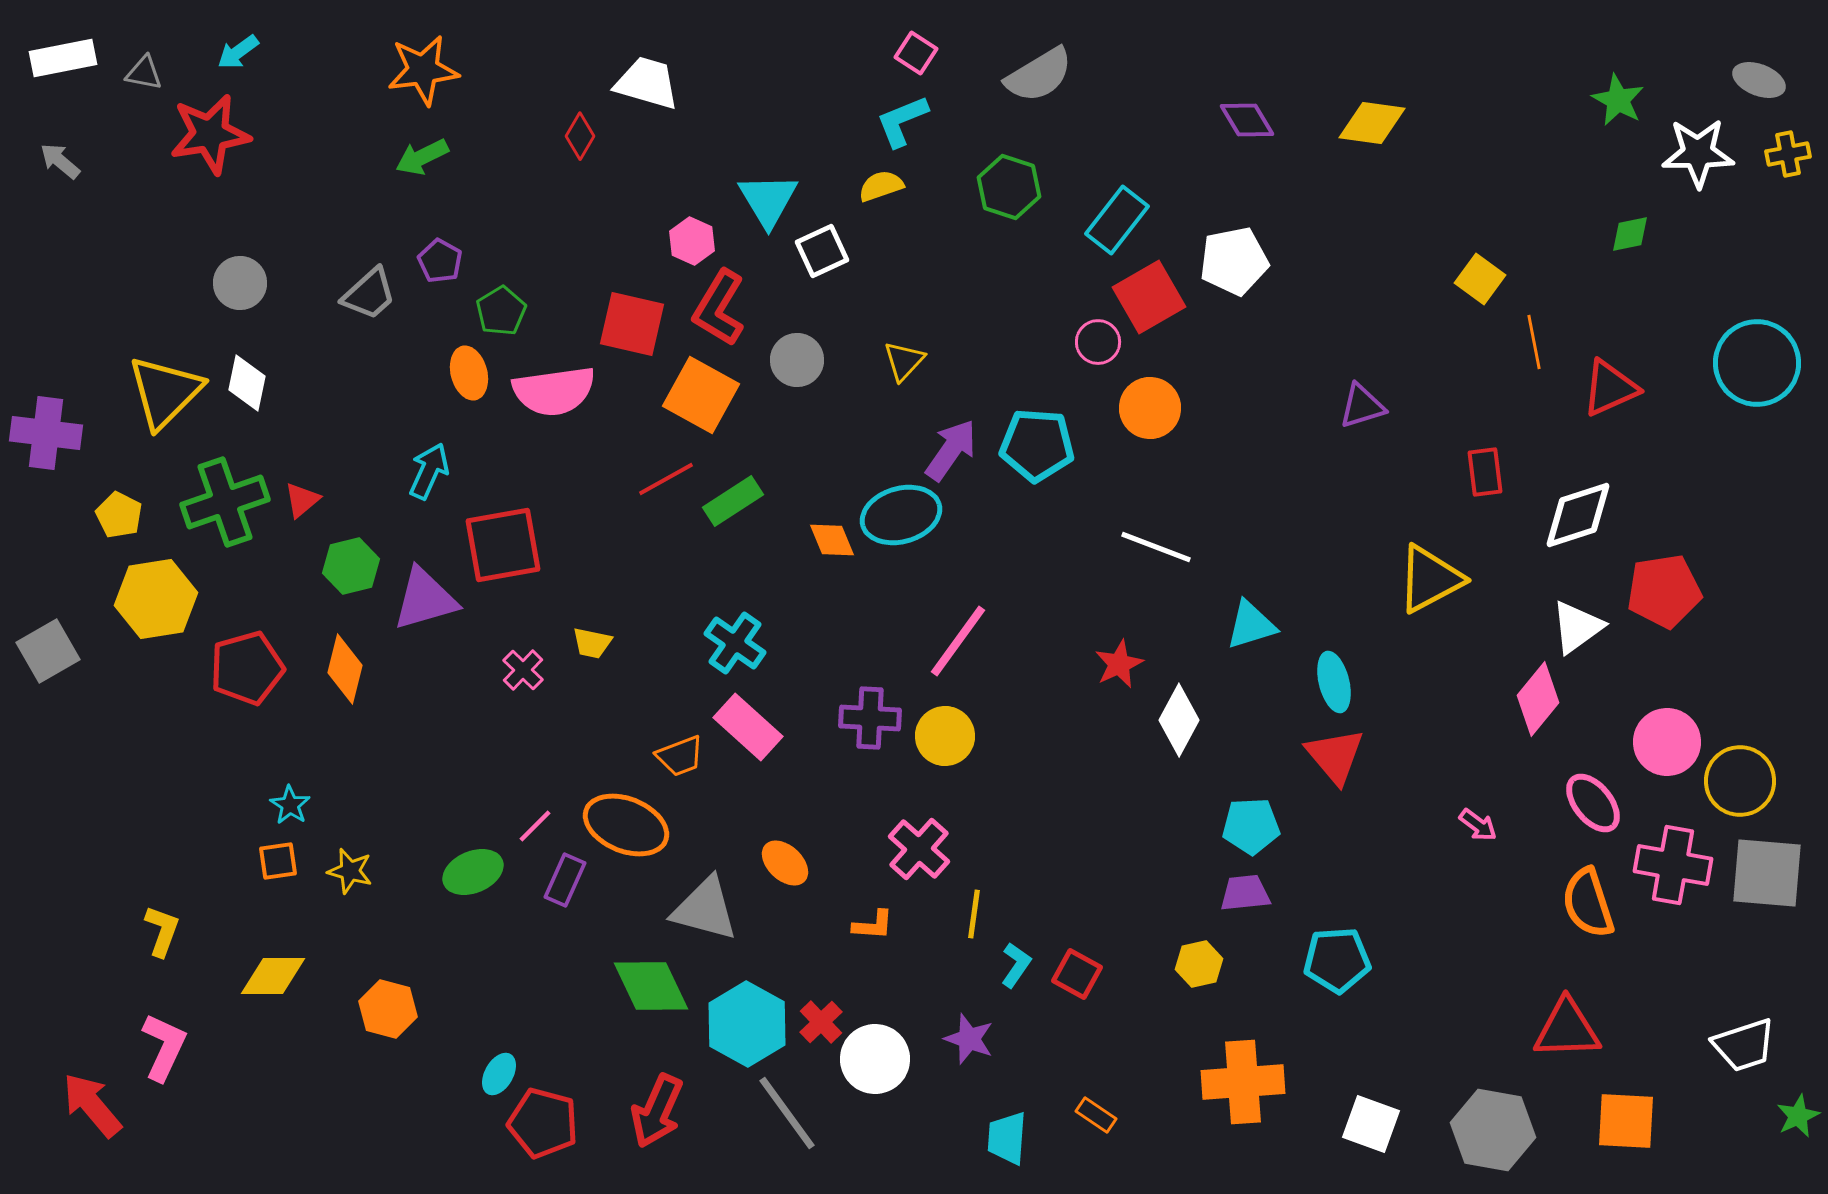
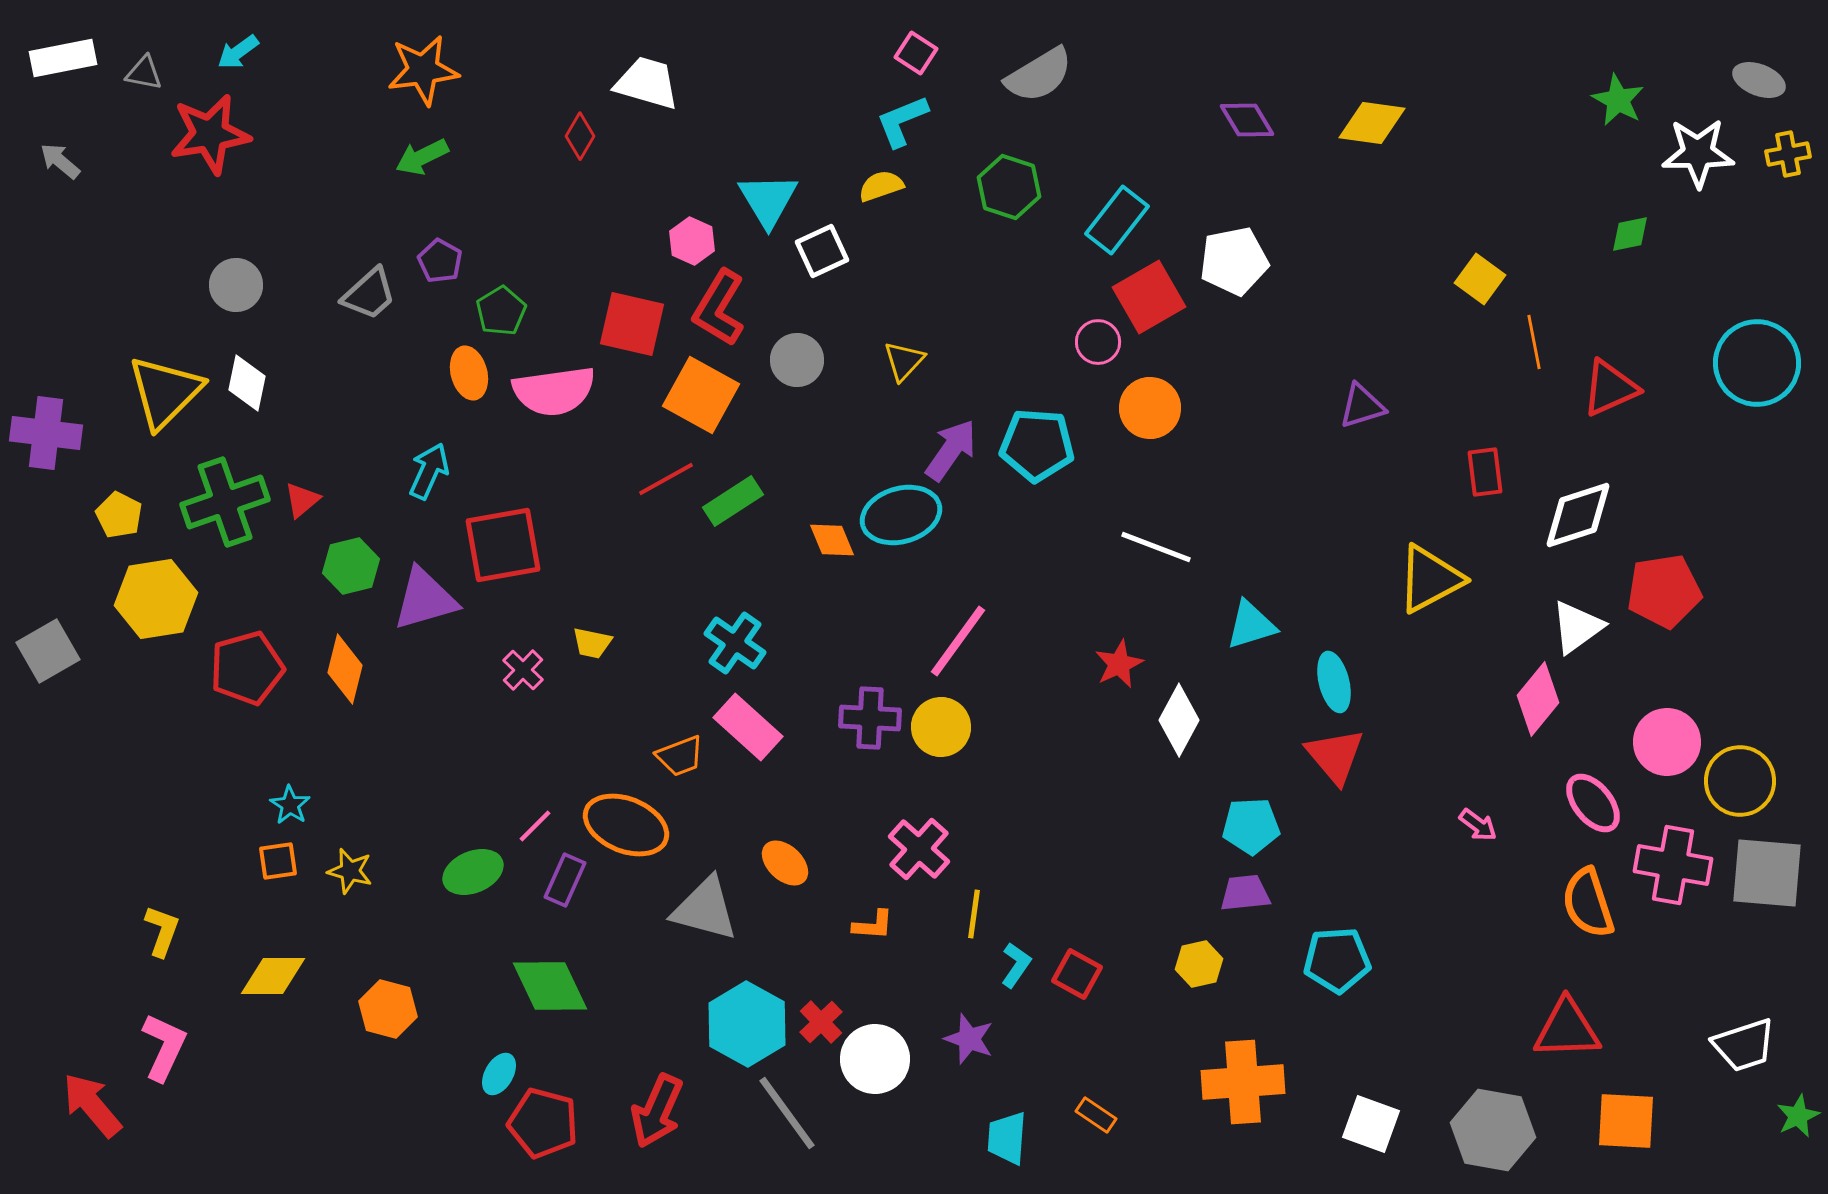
gray circle at (240, 283): moved 4 px left, 2 px down
yellow circle at (945, 736): moved 4 px left, 9 px up
green diamond at (651, 986): moved 101 px left
